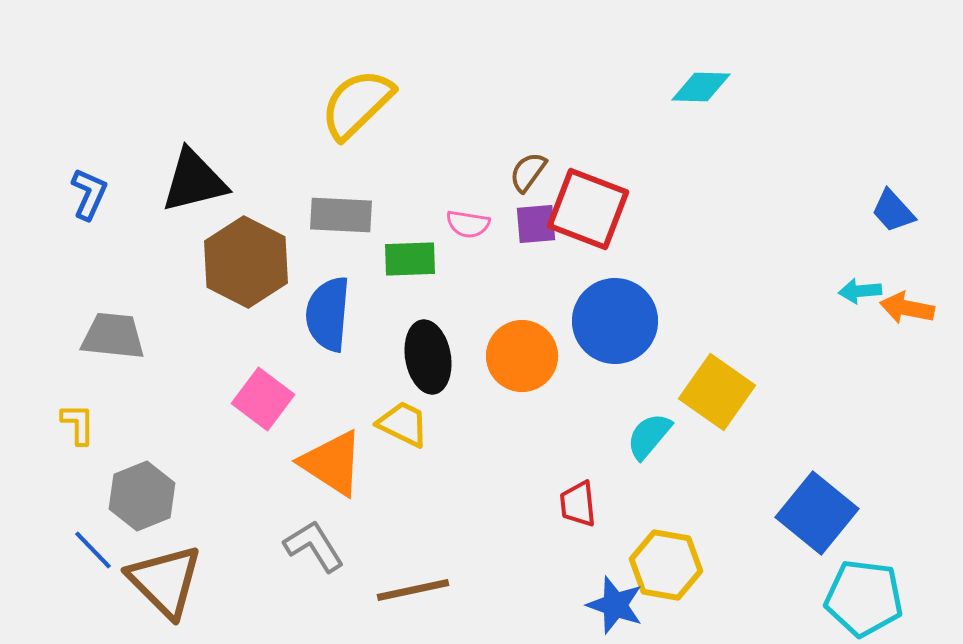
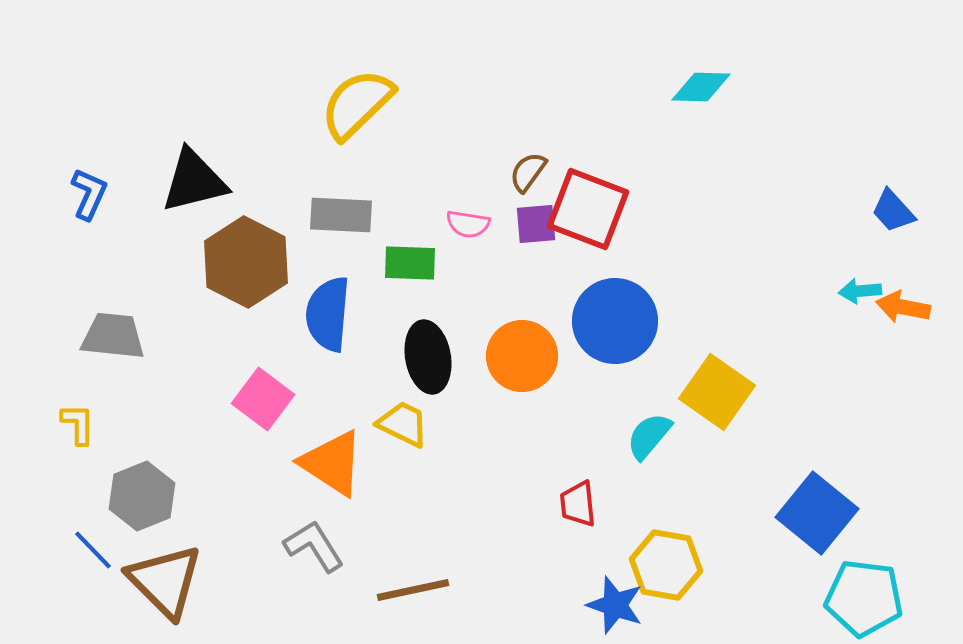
green rectangle: moved 4 px down; rotated 4 degrees clockwise
orange arrow: moved 4 px left, 1 px up
